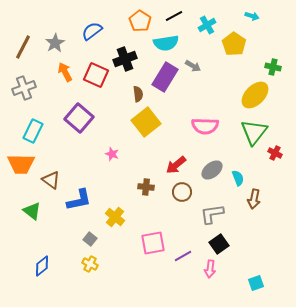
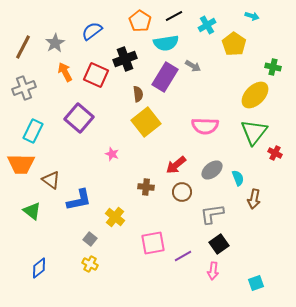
blue diamond at (42, 266): moved 3 px left, 2 px down
pink arrow at (210, 269): moved 3 px right, 2 px down
